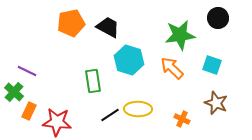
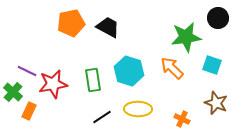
green star: moved 6 px right, 2 px down
cyan hexagon: moved 11 px down
green rectangle: moved 1 px up
green cross: moved 1 px left
black line: moved 8 px left, 2 px down
red star: moved 4 px left, 38 px up; rotated 16 degrees counterclockwise
